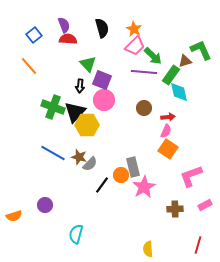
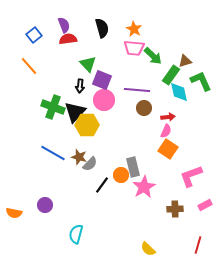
red semicircle: rotated 12 degrees counterclockwise
pink trapezoid: moved 1 px left, 2 px down; rotated 50 degrees clockwise
green L-shape: moved 31 px down
purple line: moved 7 px left, 18 px down
orange semicircle: moved 3 px up; rotated 28 degrees clockwise
yellow semicircle: rotated 42 degrees counterclockwise
